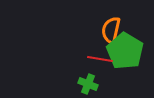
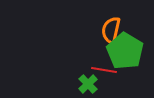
red line: moved 4 px right, 11 px down
green cross: rotated 24 degrees clockwise
